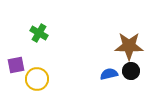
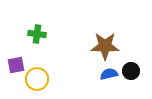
green cross: moved 2 px left, 1 px down; rotated 24 degrees counterclockwise
brown star: moved 24 px left
